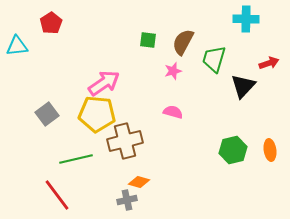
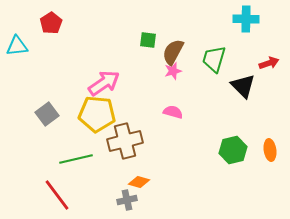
brown semicircle: moved 10 px left, 10 px down
black triangle: rotated 28 degrees counterclockwise
